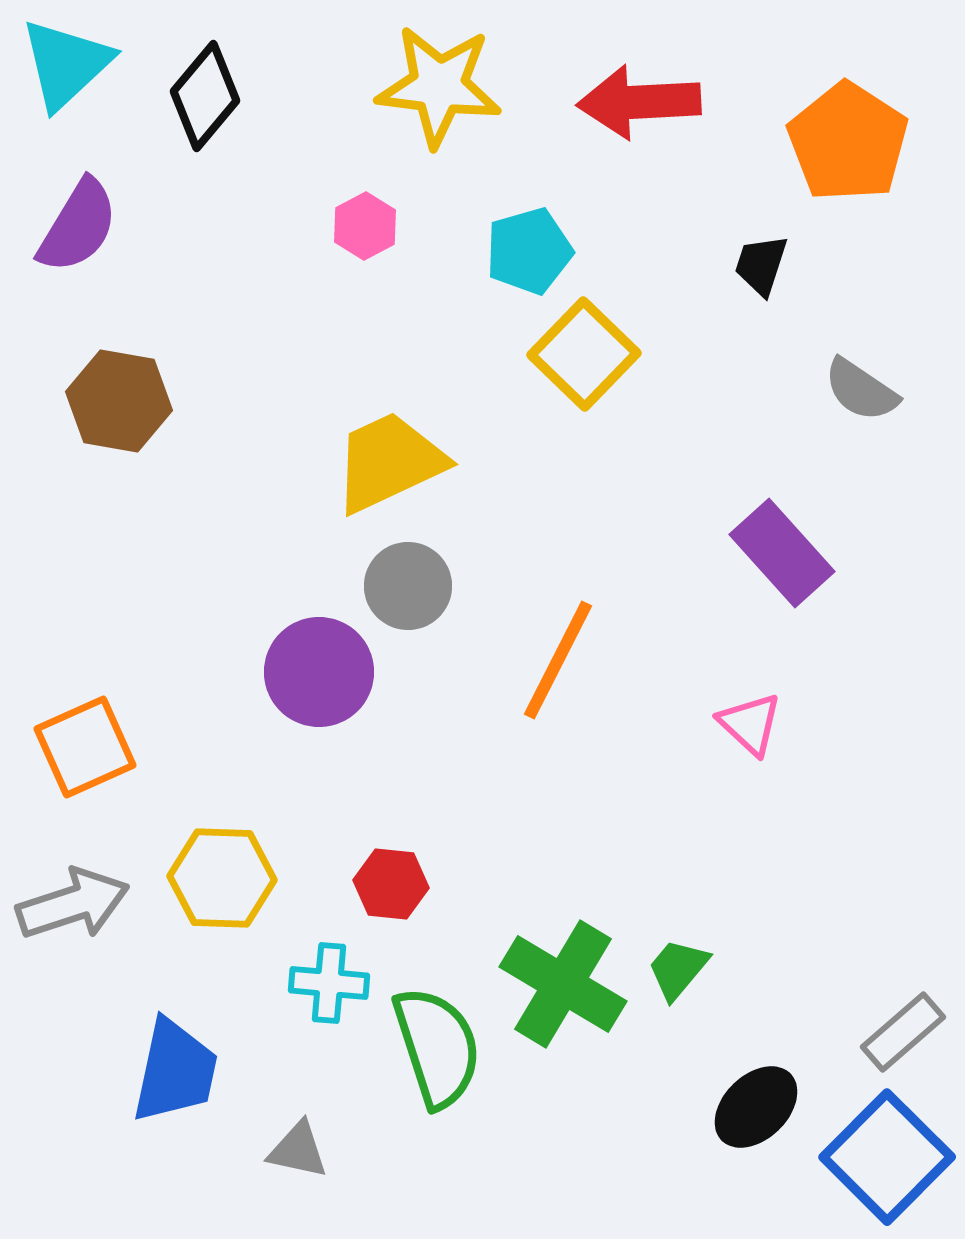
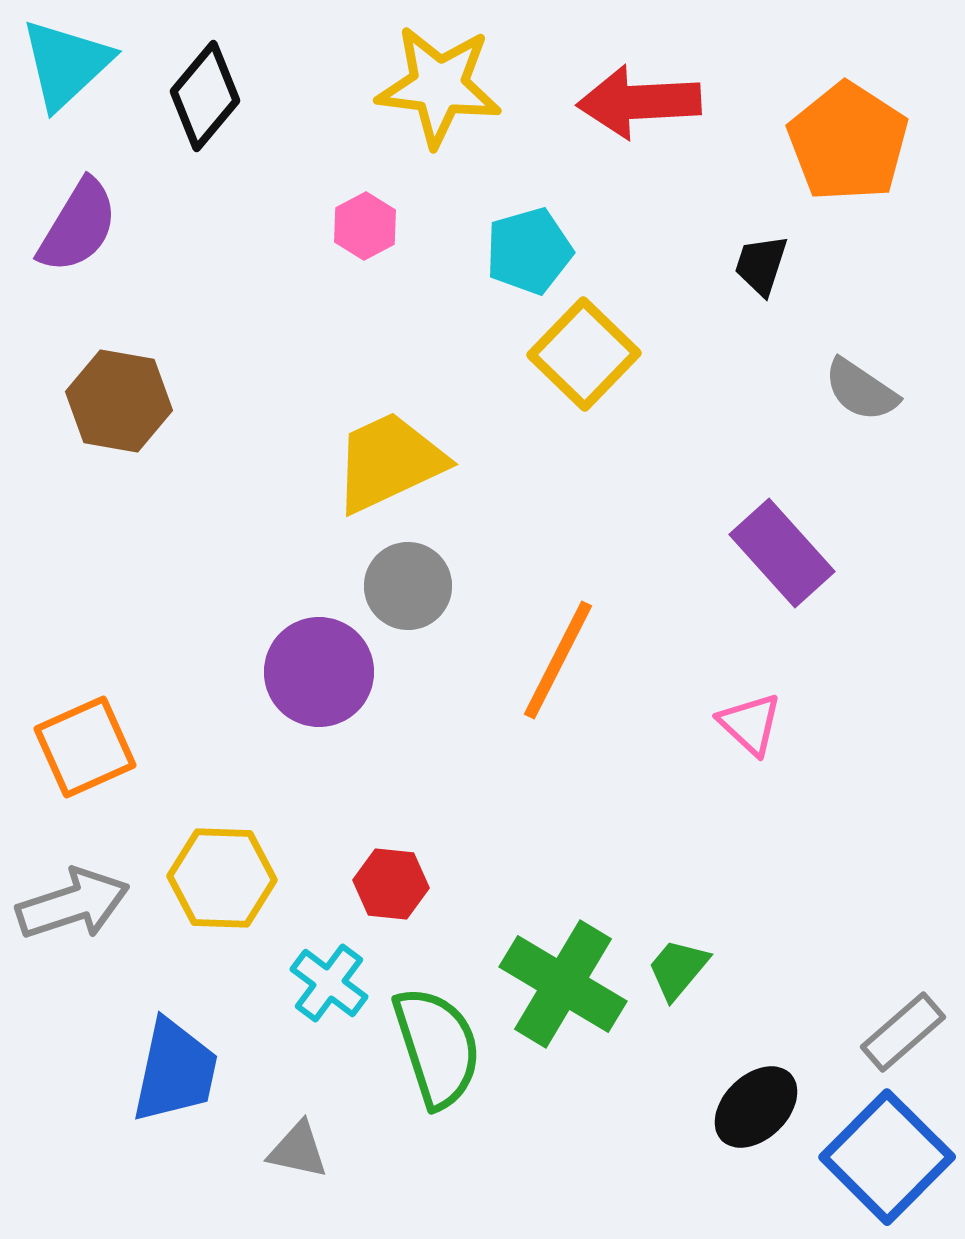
cyan cross: rotated 32 degrees clockwise
